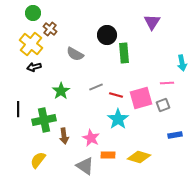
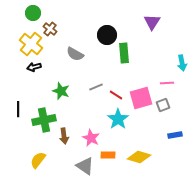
green star: rotated 18 degrees counterclockwise
red line: rotated 16 degrees clockwise
